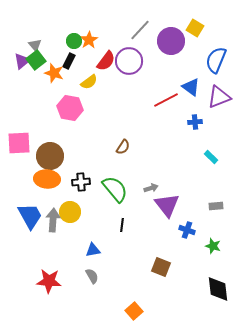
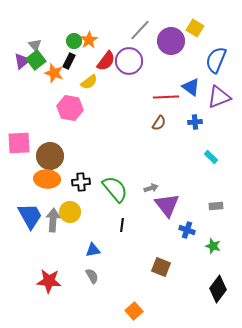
red line at (166, 100): moved 3 px up; rotated 25 degrees clockwise
brown semicircle at (123, 147): moved 36 px right, 24 px up
black diamond at (218, 289): rotated 44 degrees clockwise
